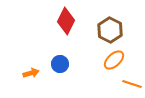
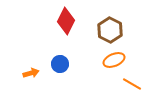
orange ellipse: rotated 20 degrees clockwise
orange line: rotated 12 degrees clockwise
